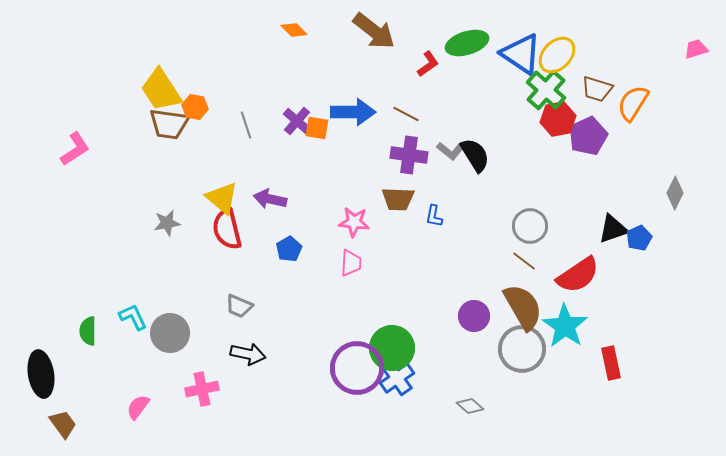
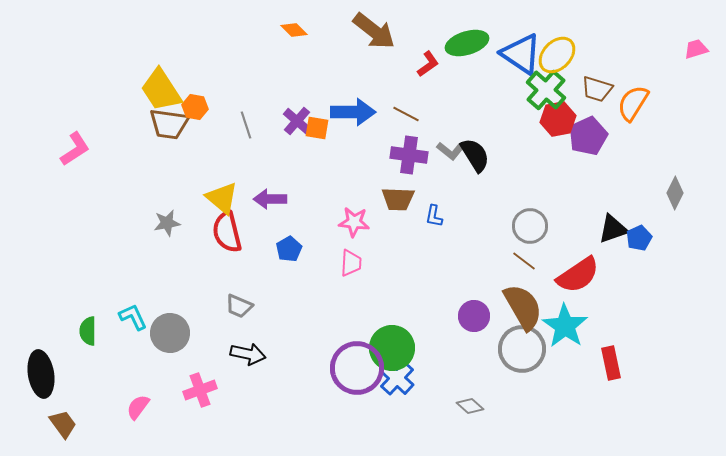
purple arrow at (270, 199): rotated 12 degrees counterclockwise
red semicircle at (227, 229): moved 3 px down
blue cross at (397, 378): rotated 12 degrees counterclockwise
pink cross at (202, 389): moved 2 px left, 1 px down; rotated 8 degrees counterclockwise
